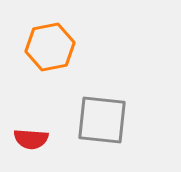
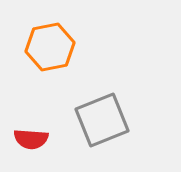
gray square: rotated 28 degrees counterclockwise
